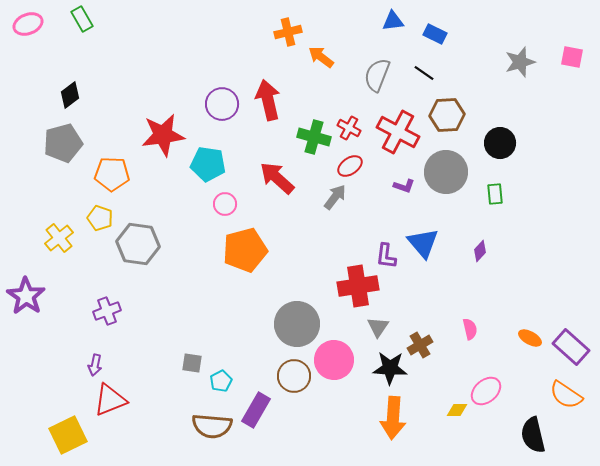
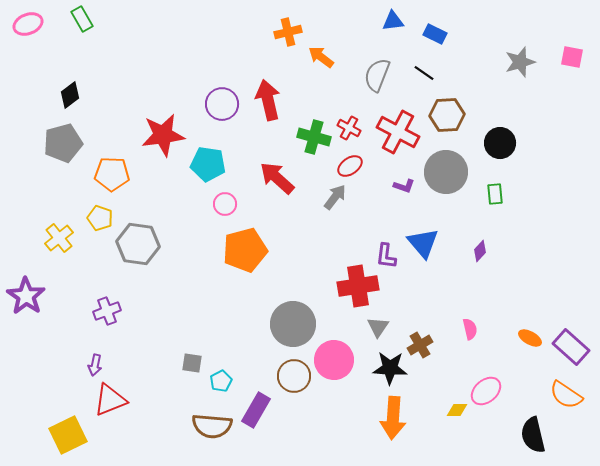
gray circle at (297, 324): moved 4 px left
